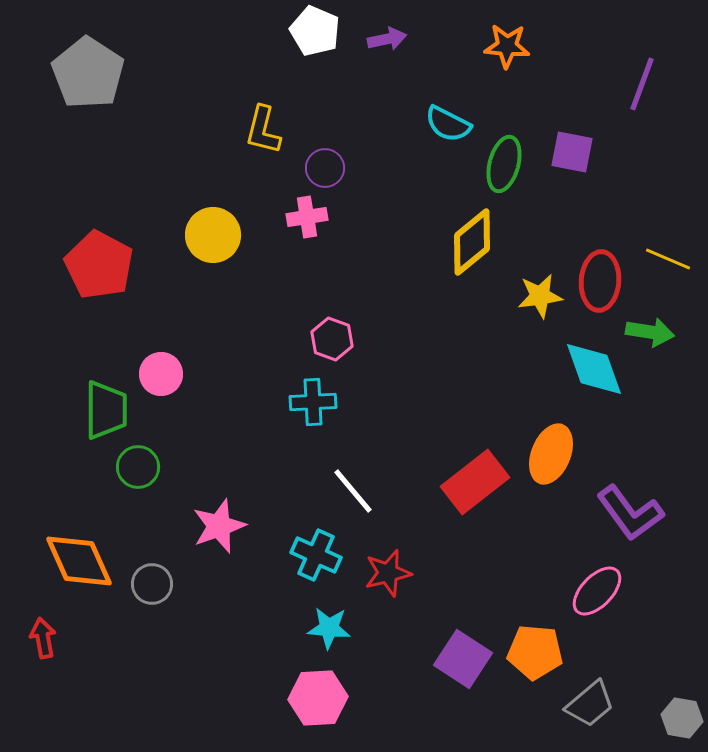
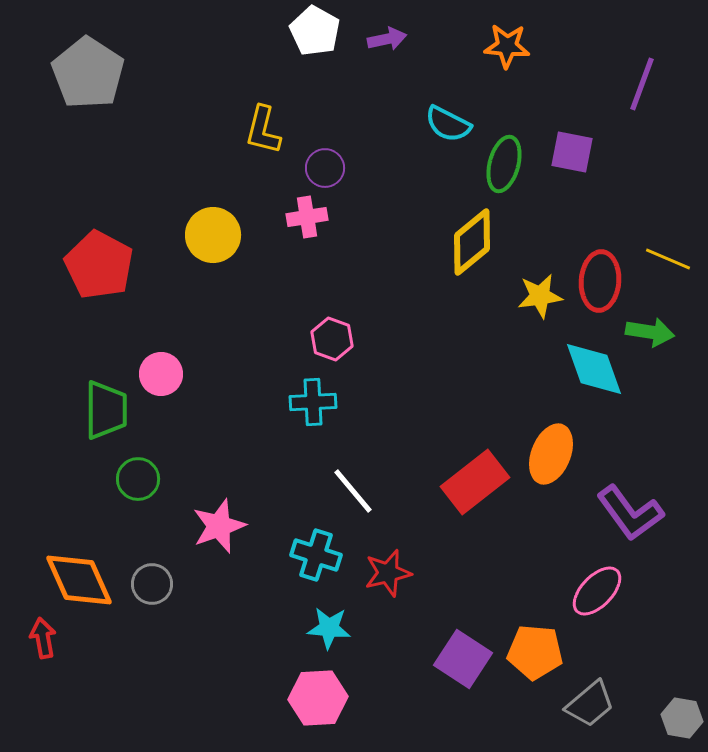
white pentagon at (315, 31): rotated 6 degrees clockwise
green circle at (138, 467): moved 12 px down
cyan cross at (316, 555): rotated 6 degrees counterclockwise
orange diamond at (79, 561): moved 19 px down
